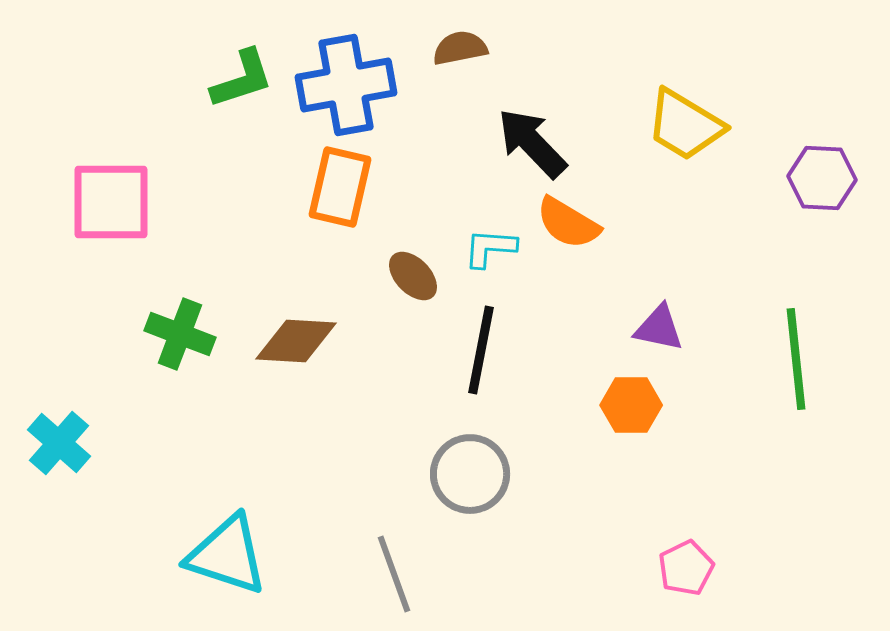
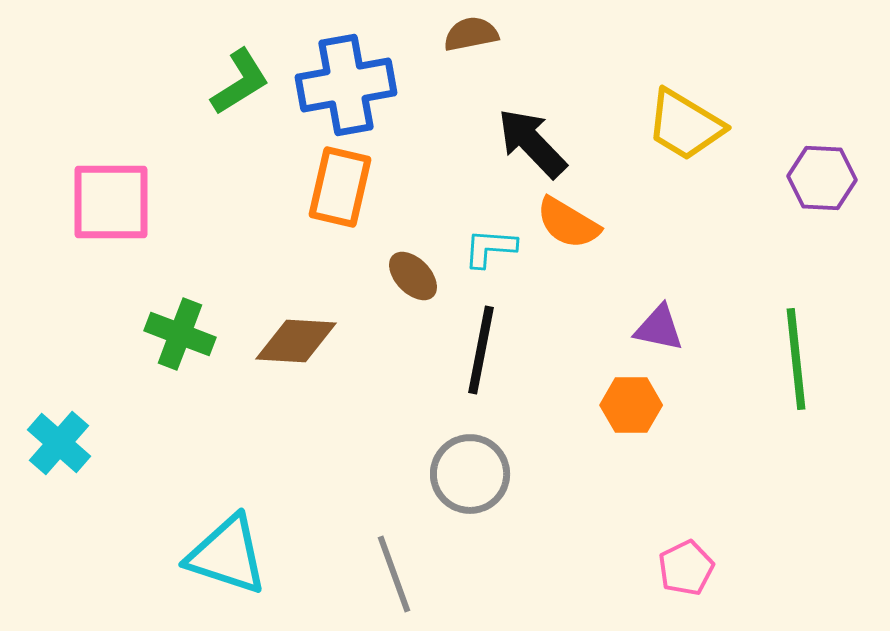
brown semicircle: moved 11 px right, 14 px up
green L-shape: moved 2 px left, 3 px down; rotated 14 degrees counterclockwise
